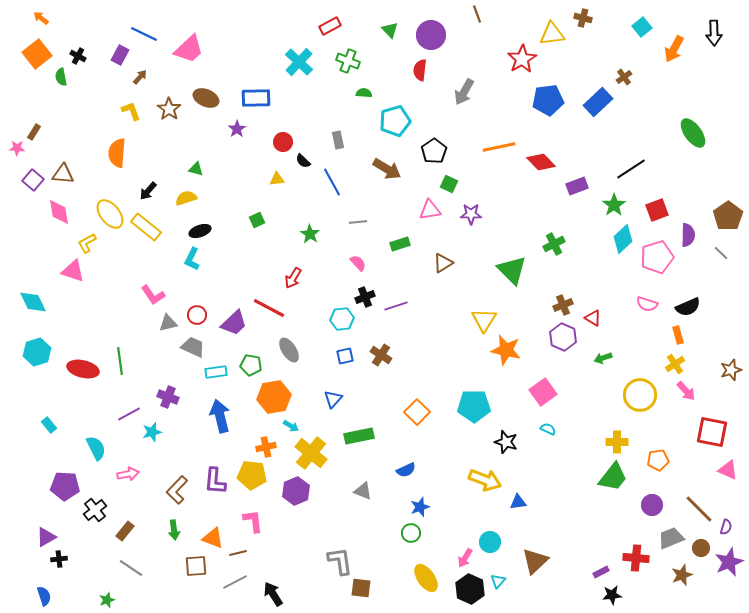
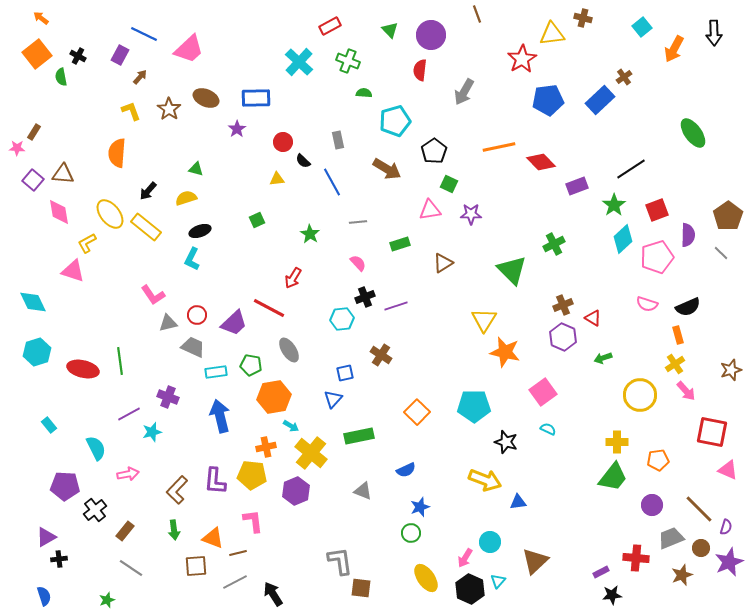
blue rectangle at (598, 102): moved 2 px right, 2 px up
orange star at (506, 350): moved 1 px left, 2 px down
blue square at (345, 356): moved 17 px down
